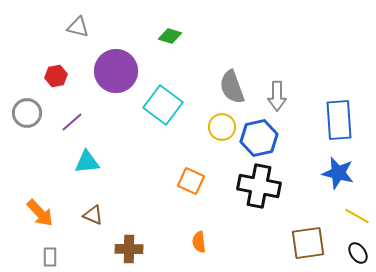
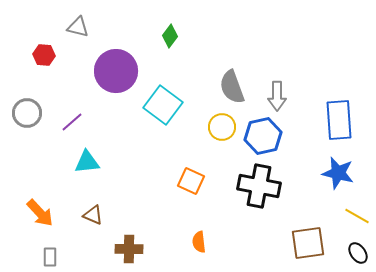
green diamond: rotated 70 degrees counterclockwise
red hexagon: moved 12 px left, 21 px up; rotated 15 degrees clockwise
blue hexagon: moved 4 px right, 2 px up
